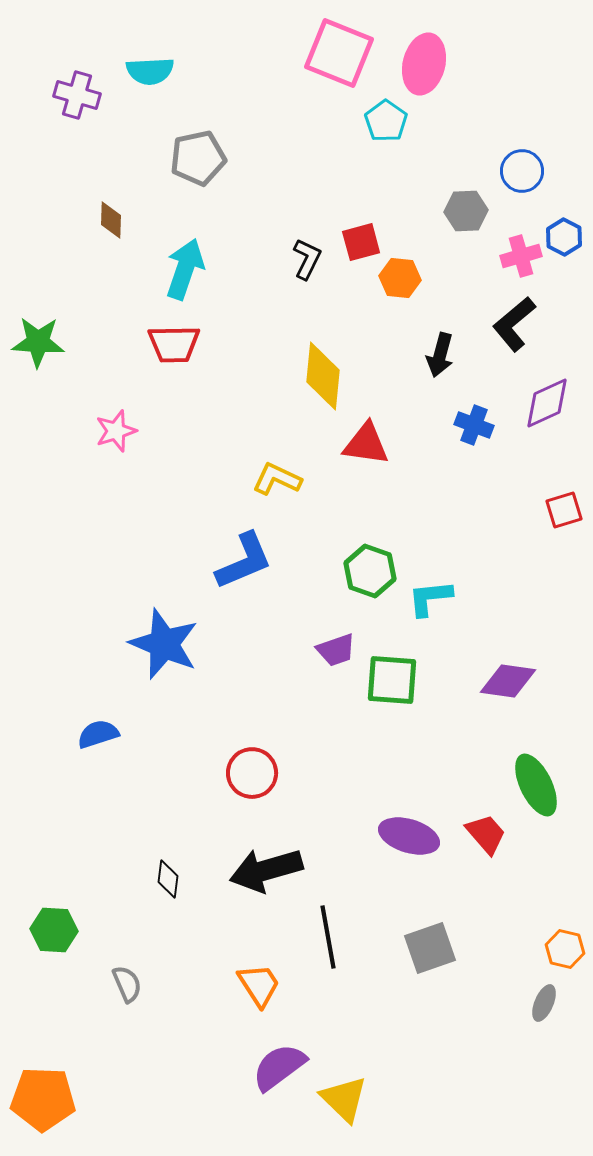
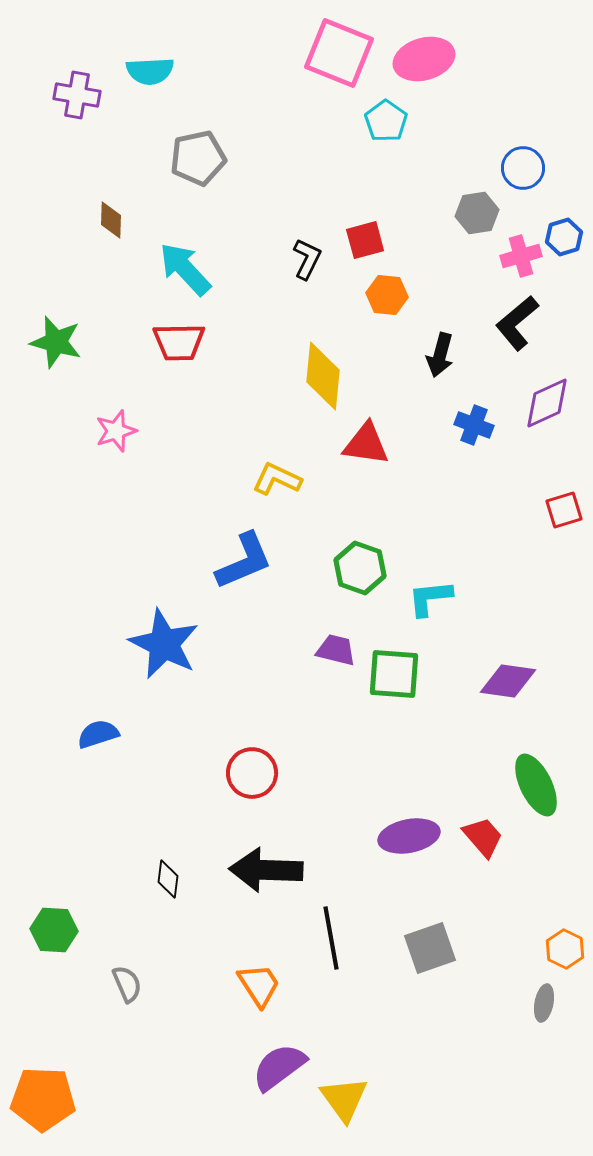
pink ellipse at (424, 64): moved 5 px up; rotated 60 degrees clockwise
purple cross at (77, 95): rotated 6 degrees counterclockwise
blue circle at (522, 171): moved 1 px right, 3 px up
gray hexagon at (466, 211): moved 11 px right, 2 px down; rotated 6 degrees counterclockwise
blue hexagon at (564, 237): rotated 15 degrees clockwise
red square at (361, 242): moved 4 px right, 2 px up
cyan arrow at (185, 269): rotated 62 degrees counterclockwise
orange hexagon at (400, 278): moved 13 px left, 17 px down
black L-shape at (514, 324): moved 3 px right, 1 px up
green star at (38, 342): moved 18 px right; rotated 12 degrees clockwise
red trapezoid at (174, 344): moved 5 px right, 2 px up
green hexagon at (370, 571): moved 10 px left, 3 px up
blue star at (164, 644): rotated 4 degrees clockwise
purple trapezoid at (336, 650): rotated 147 degrees counterclockwise
green square at (392, 680): moved 2 px right, 6 px up
red trapezoid at (486, 834): moved 3 px left, 3 px down
purple ellipse at (409, 836): rotated 28 degrees counterclockwise
black arrow at (266, 870): rotated 18 degrees clockwise
black line at (328, 937): moved 3 px right, 1 px down
orange hexagon at (565, 949): rotated 12 degrees clockwise
gray ellipse at (544, 1003): rotated 12 degrees counterclockwise
yellow triangle at (344, 1099): rotated 10 degrees clockwise
